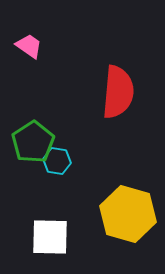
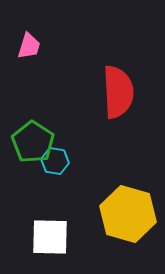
pink trapezoid: rotated 72 degrees clockwise
red semicircle: rotated 8 degrees counterclockwise
green pentagon: rotated 6 degrees counterclockwise
cyan hexagon: moved 2 px left
